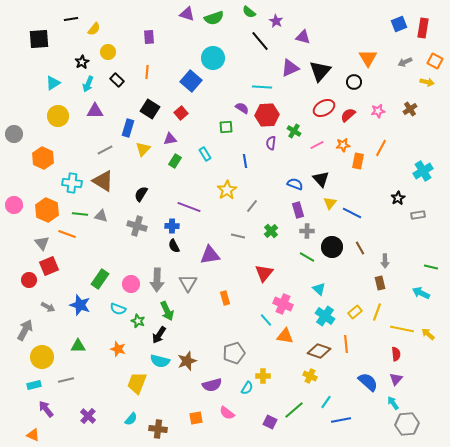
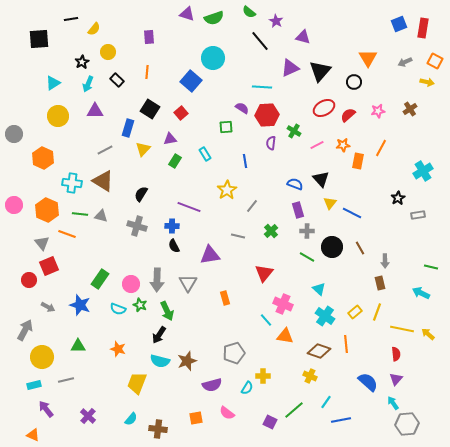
green star at (138, 321): moved 2 px right, 16 px up
